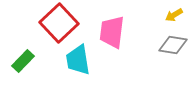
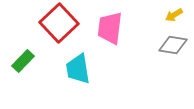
pink trapezoid: moved 2 px left, 4 px up
cyan trapezoid: moved 9 px down
